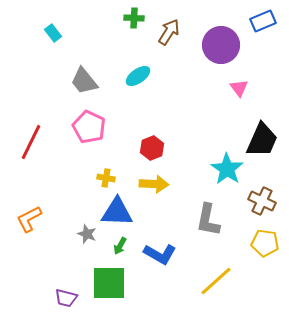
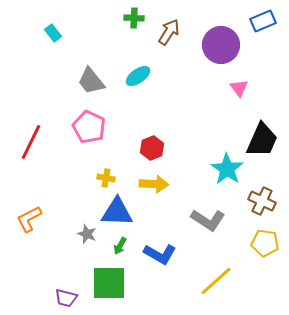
gray trapezoid: moved 7 px right
gray L-shape: rotated 68 degrees counterclockwise
